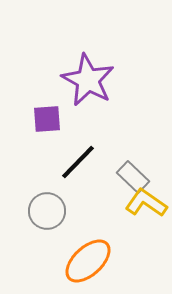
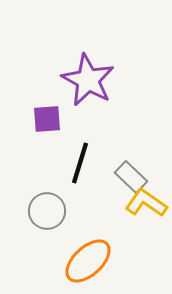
black line: moved 2 px right, 1 px down; rotated 27 degrees counterclockwise
gray rectangle: moved 2 px left
